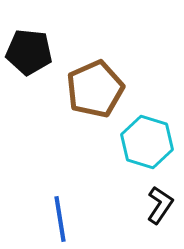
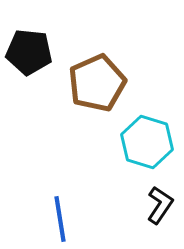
brown pentagon: moved 2 px right, 6 px up
